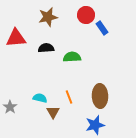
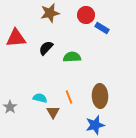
brown star: moved 2 px right, 4 px up
blue rectangle: rotated 24 degrees counterclockwise
black semicircle: rotated 42 degrees counterclockwise
